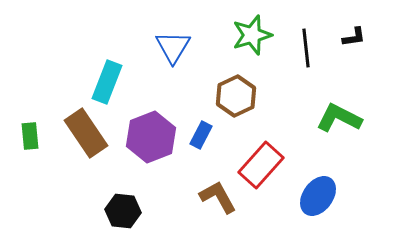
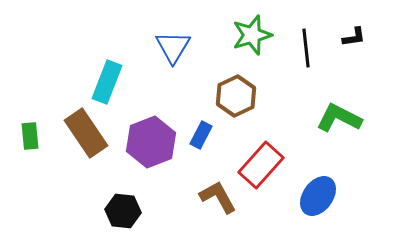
purple hexagon: moved 5 px down
